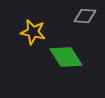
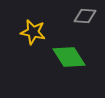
green diamond: moved 3 px right
